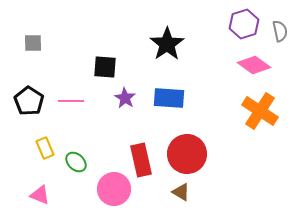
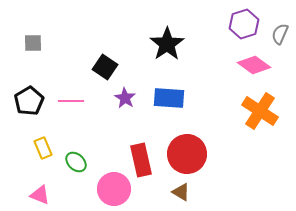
gray semicircle: moved 3 px down; rotated 145 degrees counterclockwise
black square: rotated 30 degrees clockwise
black pentagon: rotated 8 degrees clockwise
yellow rectangle: moved 2 px left
